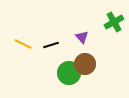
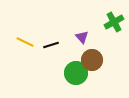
yellow line: moved 2 px right, 2 px up
brown circle: moved 7 px right, 4 px up
green circle: moved 7 px right
